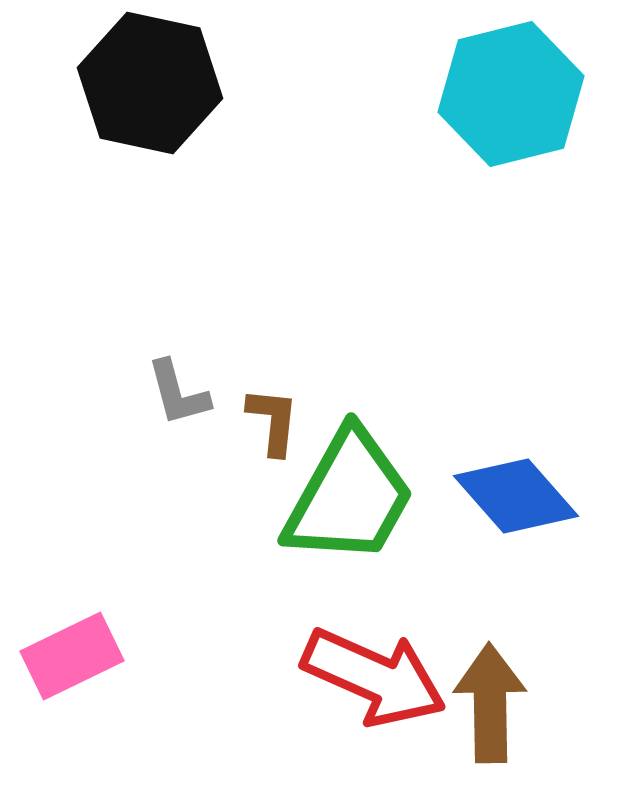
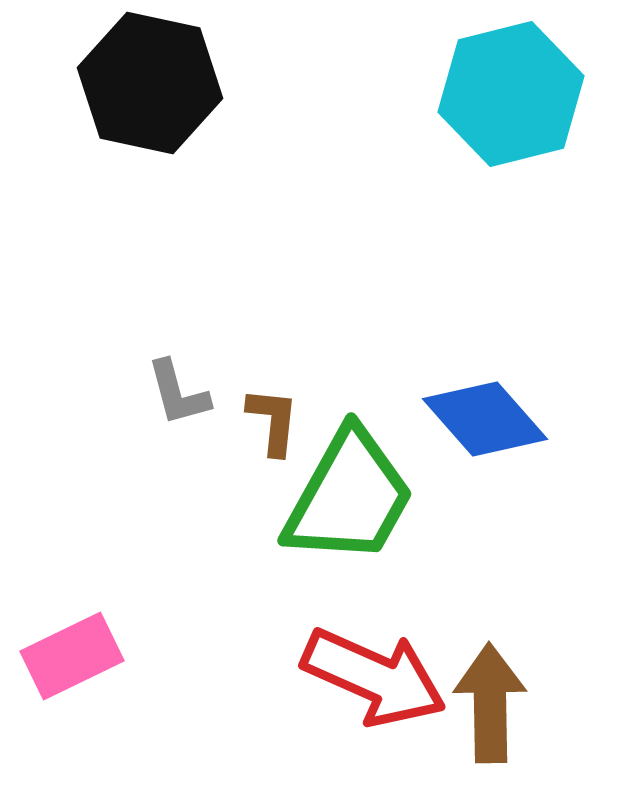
blue diamond: moved 31 px left, 77 px up
